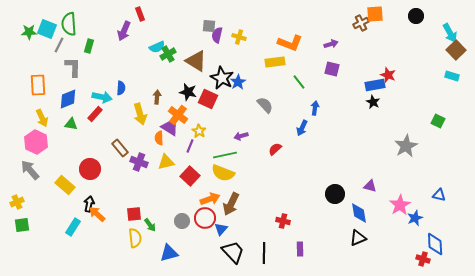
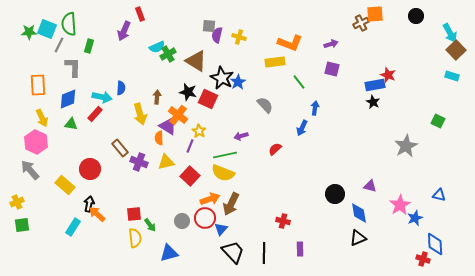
purple triangle at (170, 127): moved 2 px left, 1 px up
